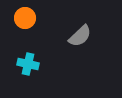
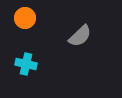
cyan cross: moved 2 px left
